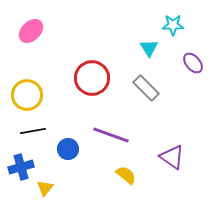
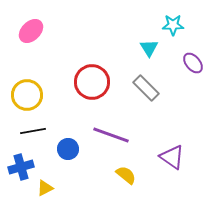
red circle: moved 4 px down
yellow triangle: rotated 24 degrees clockwise
